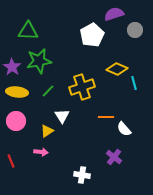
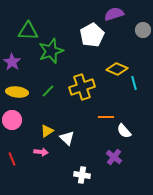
gray circle: moved 8 px right
green star: moved 12 px right, 10 px up; rotated 10 degrees counterclockwise
purple star: moved 5 px up
white triangle: moved 5 px right, 22 px down; rotated 14 degrees counterclockwise
pink circle: moved 4 px left, 1 px up
white semicircle: moved 2 px down
red line: moved 1 px right, 2 px up
